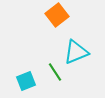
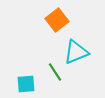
orange square: moved 5 px down
cyan square: moved 3 px down; rotated 18 degrees clockwise
